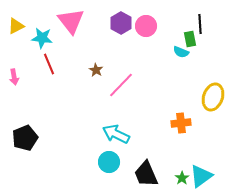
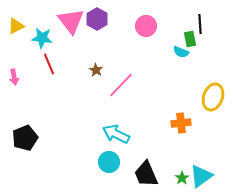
purple hexagon: moved 24 px left, 4 px up
